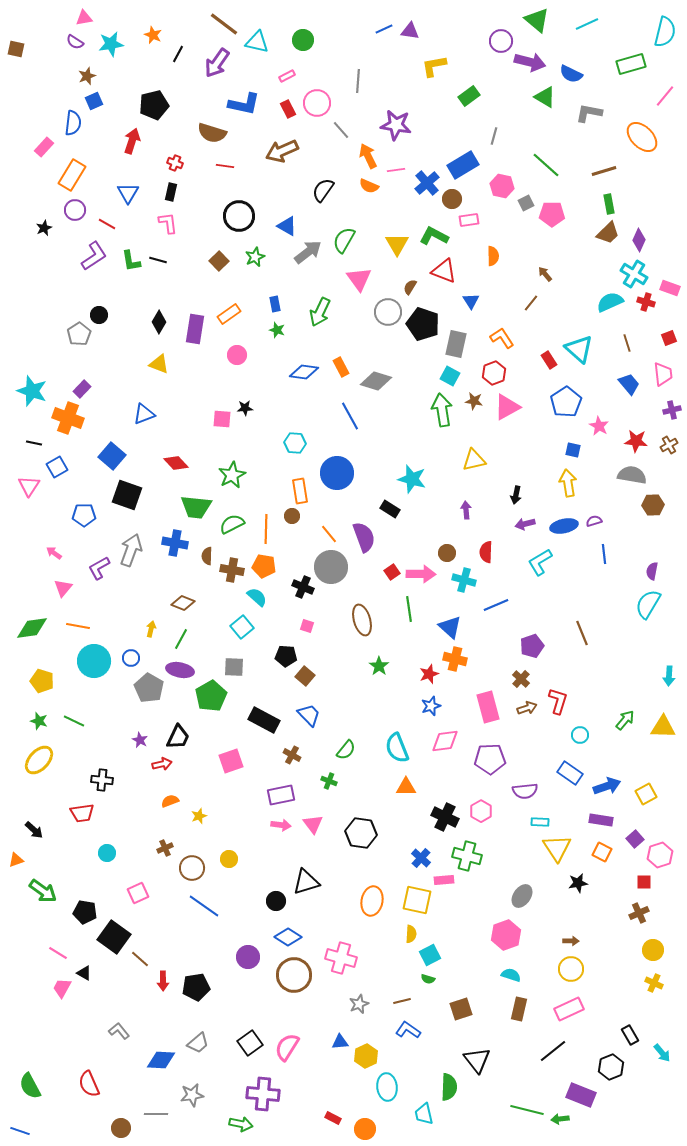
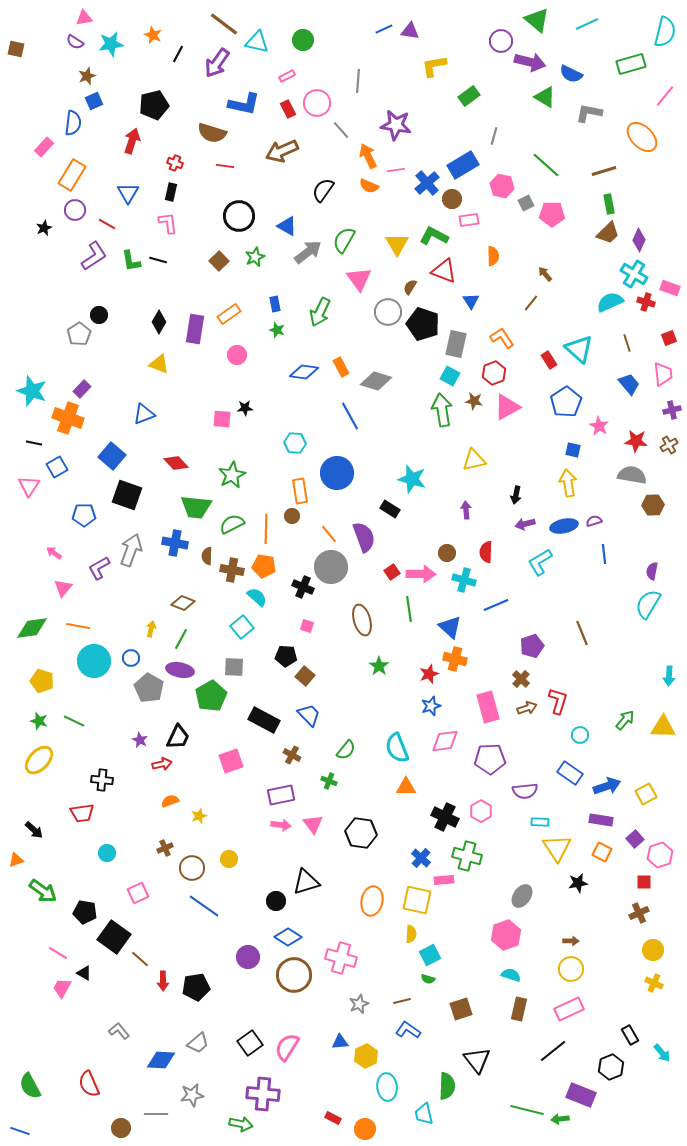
green semicircle at (449, 1087): moved 2 px left, 1 px up
